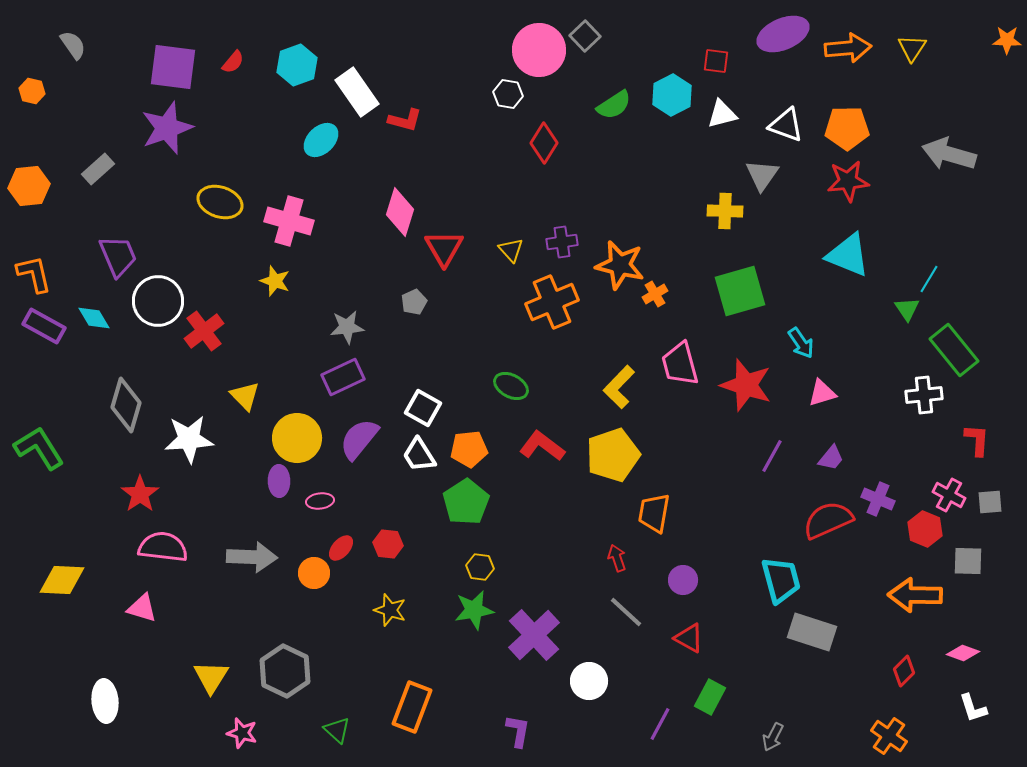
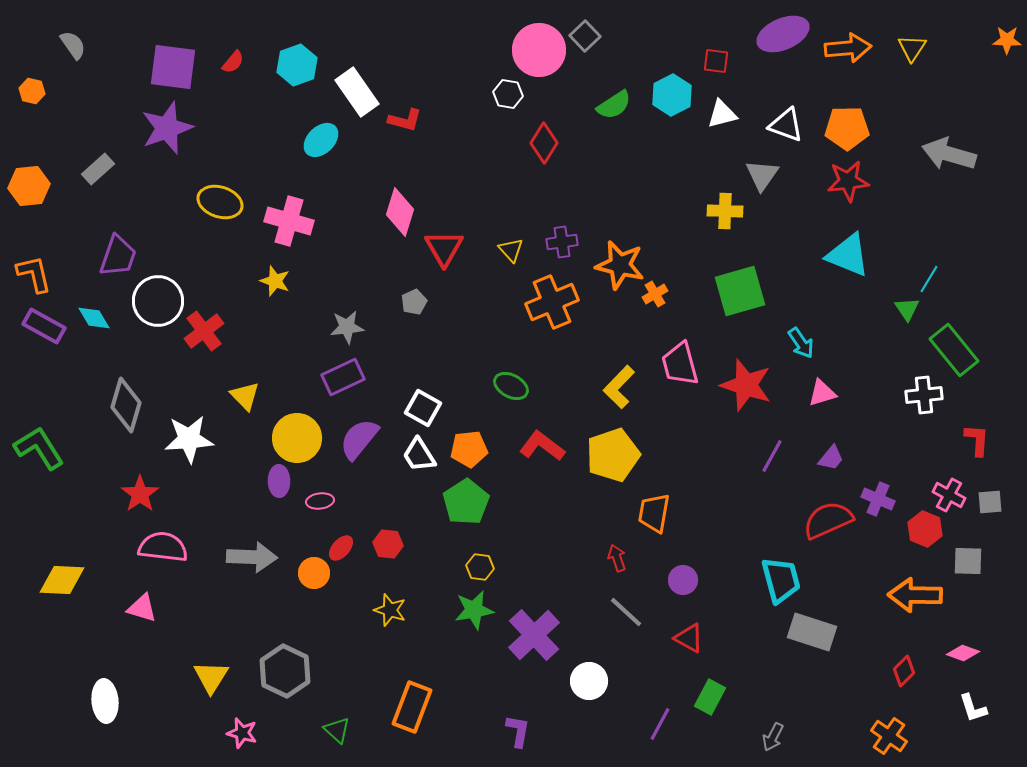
purple trapezoid at (118, 256): rotated 42 degrees clockwise
